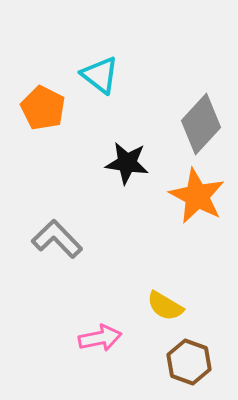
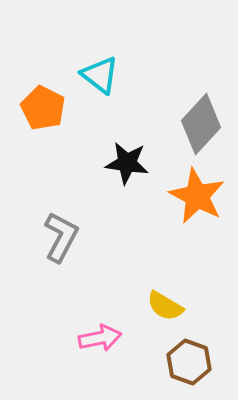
gray L-shape: moved 4 px right, 2 px up; rotated 72 degrees clockwise
